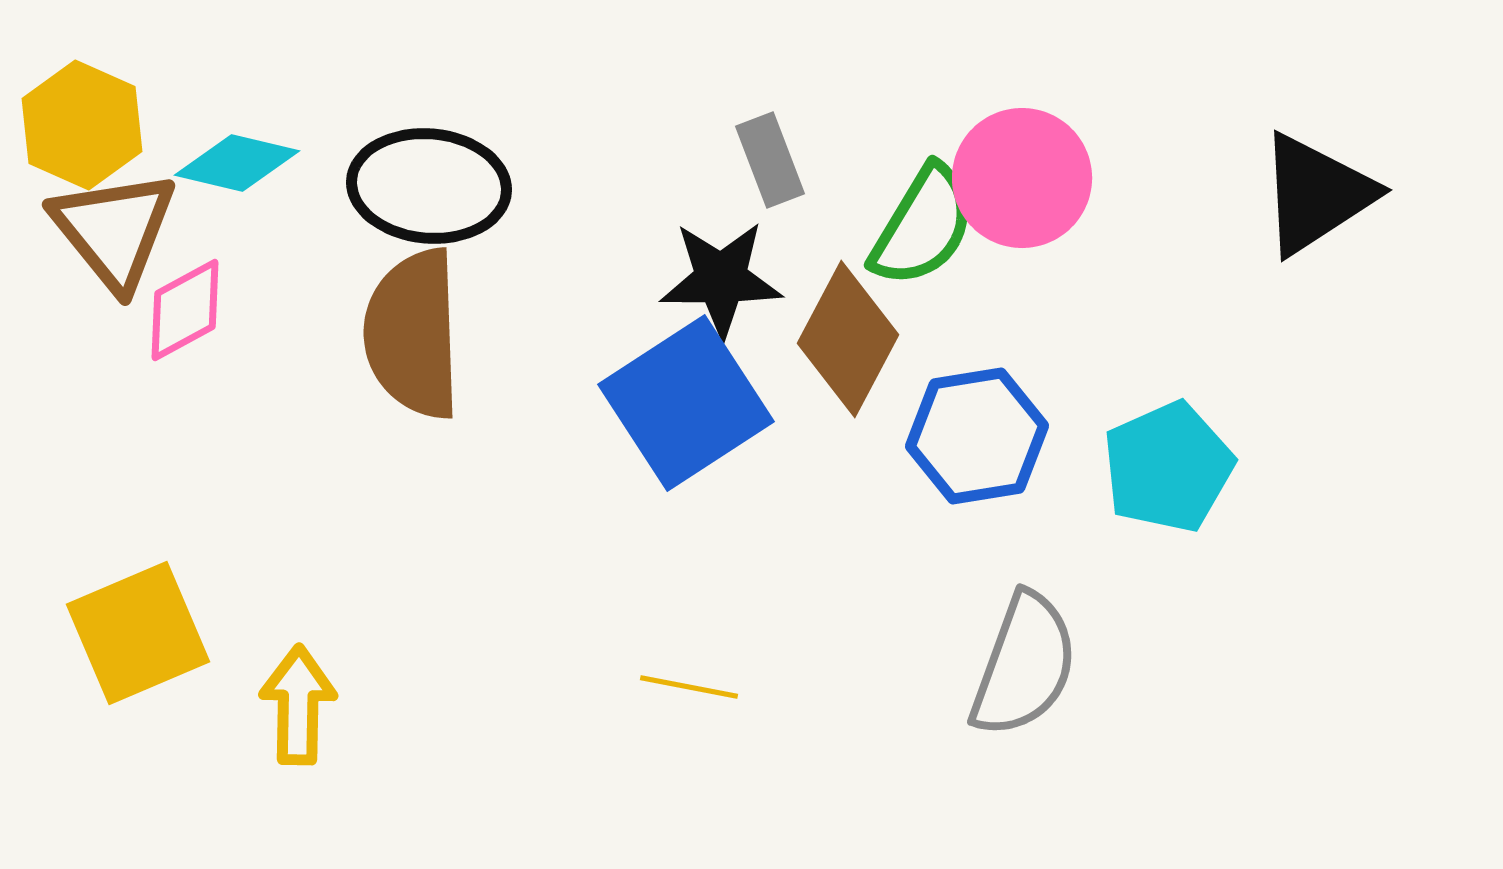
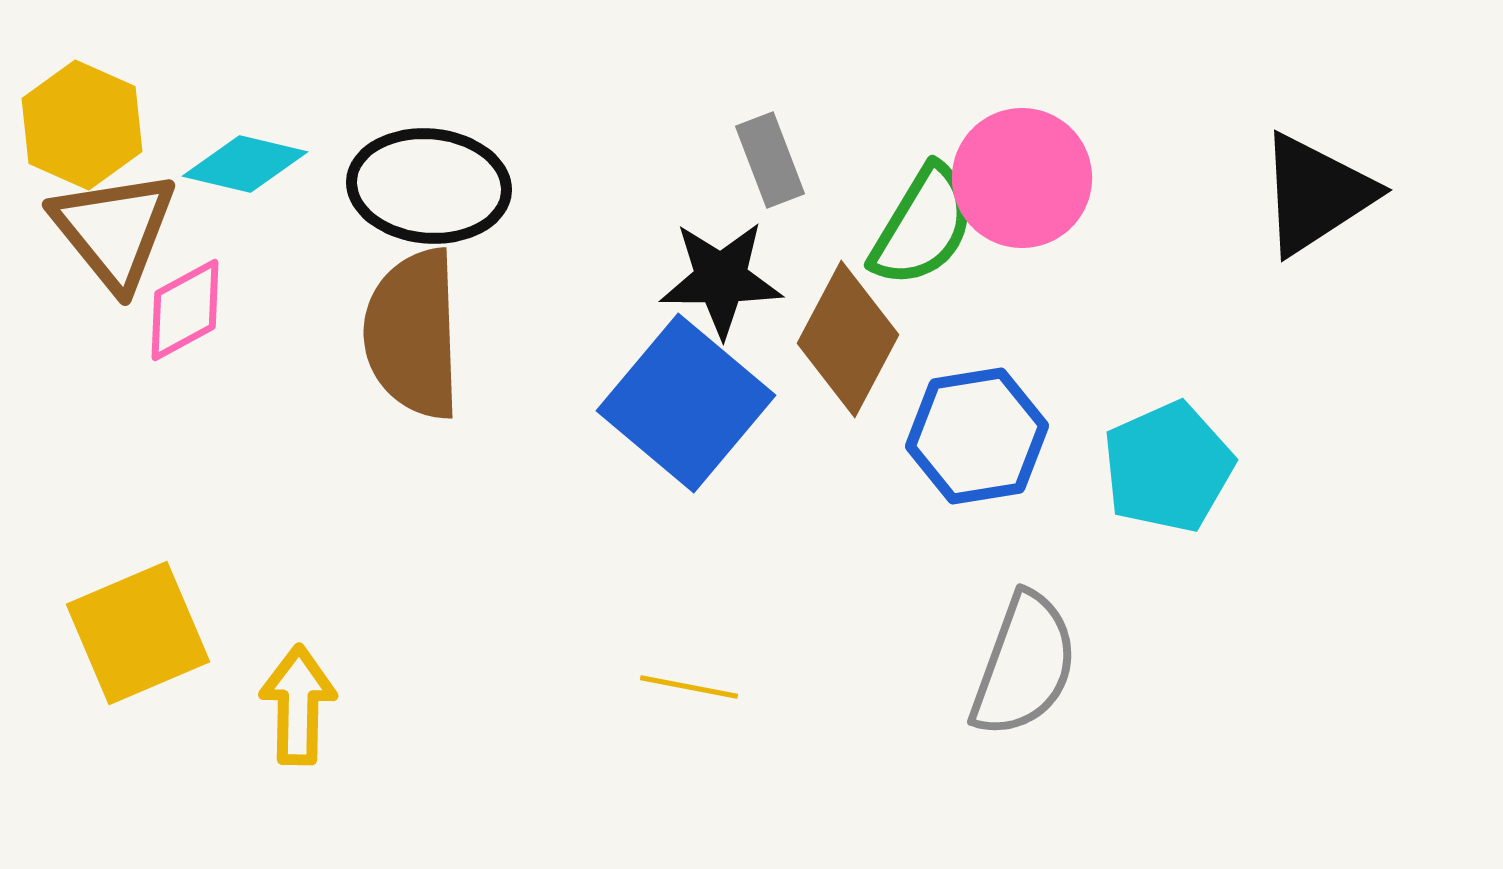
cyan diamond: moved 8 px right, 1 px down
blue square: rotated 17 degrees counterclockwise
